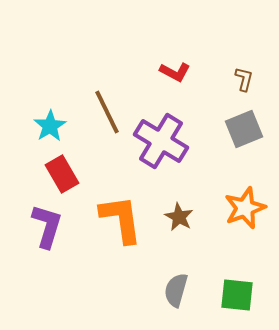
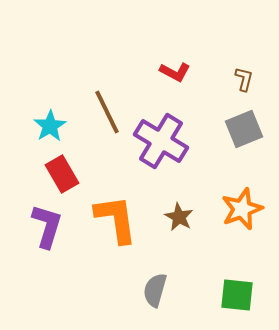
orange star: moved 3 px left, 1 px down
orange L-shape: moved 5 px left
gray semicircle: moved 21 px left
